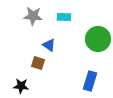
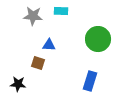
cyan rectangle: moved 3 px left, 6 px up
blue triangle: rotated 32 degrees counterclockwise
black star: moved 3 px left, 2 px up
